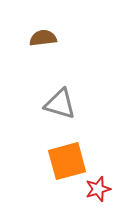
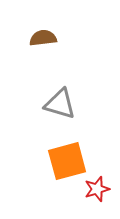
red star: moved 1 px left
